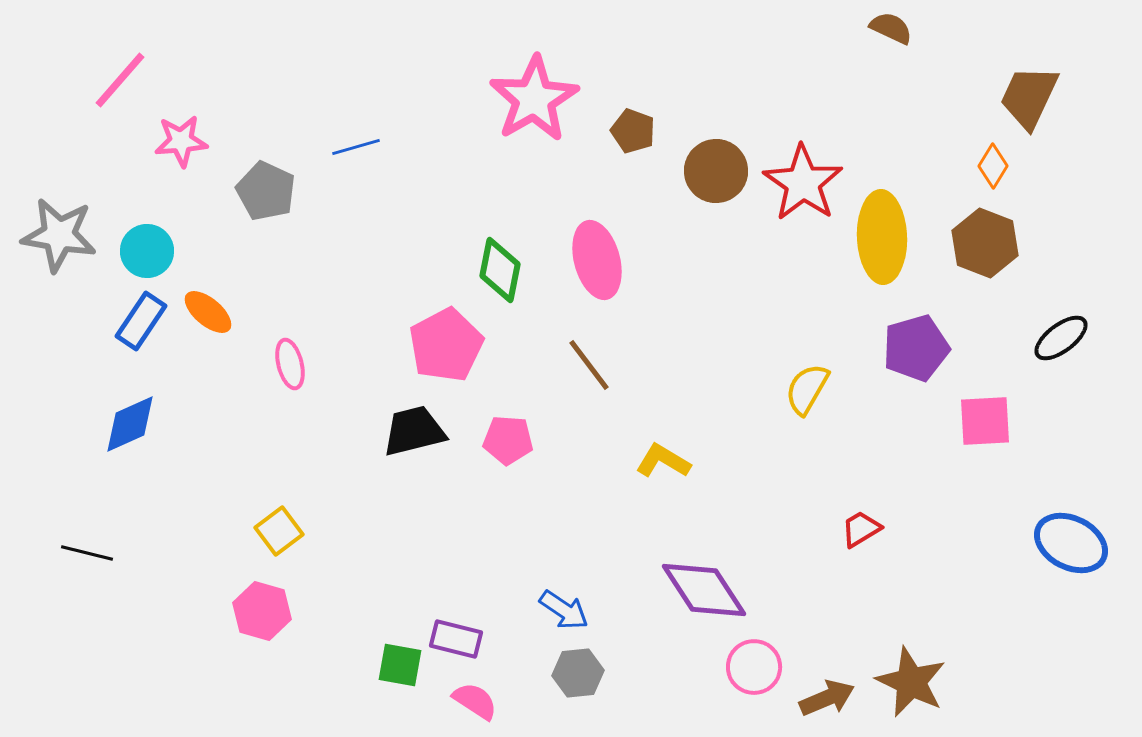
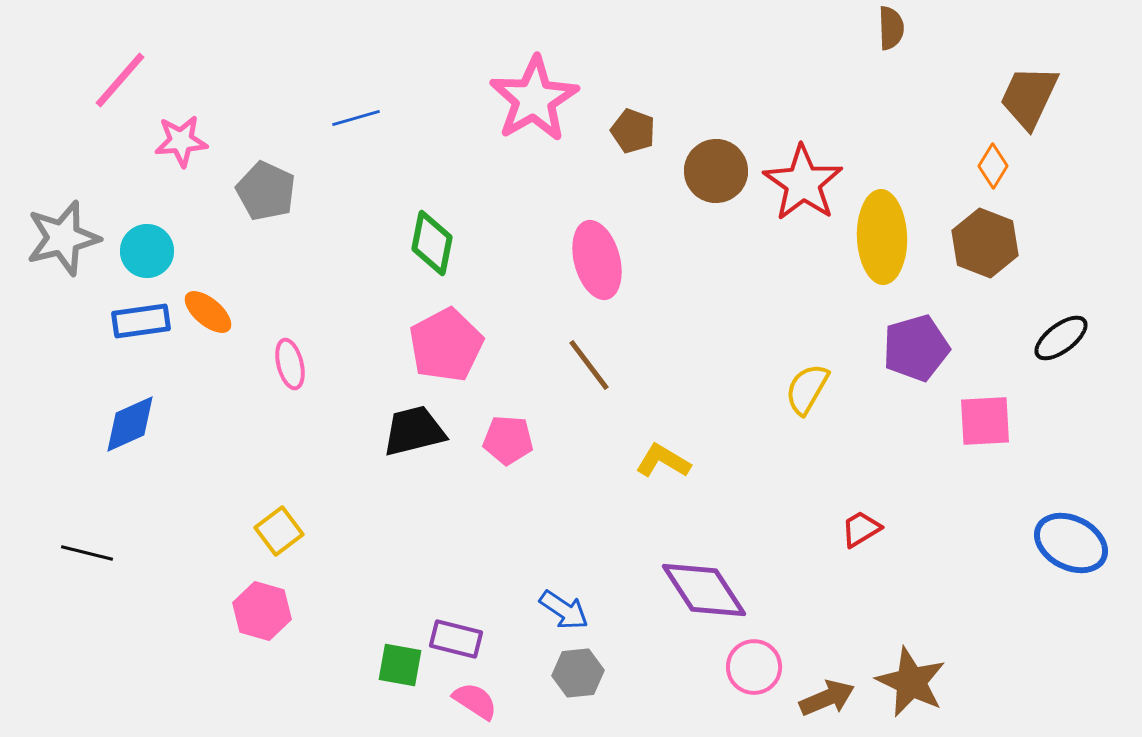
brown semicircle at (891, 28): rotated 63 degrees clockwise
blue line at (356, 147): moved 29 px up
gray star at (59, 235): moved 4 px right, 3 px down; rotated 24 degrees counterclockwise
green diamond at (500, 270): moved 68 px left, 27 px up
blue rectangle at (141, 321): rotated 48 degrees clockwise
